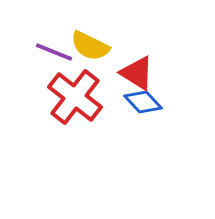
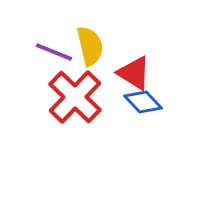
yellow semicircle: rotated 129 degrees counterclockwise
red triangle: moved 3 px left
red cross: rotated 6 degrees clockwise
